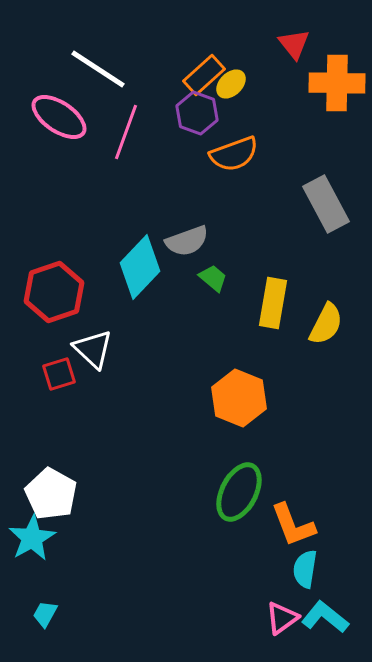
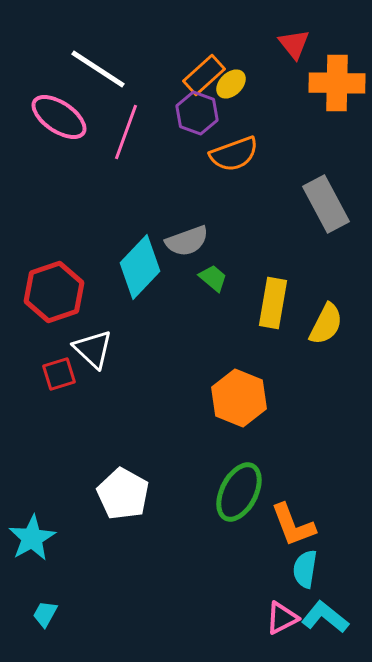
white pentagon: moved 72 px right
pink triangle: rotated 9 degrees clockwise
